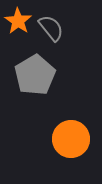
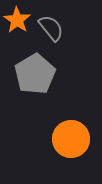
orange star: moved 1 px left, 1 px up
gray pentagon: moved 1 px up
